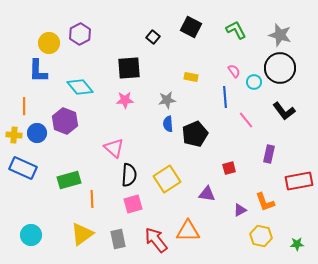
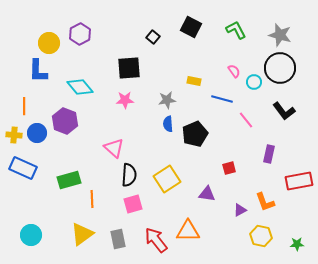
yellow rectangle at (191, 77): moved 3 px right, 4 px down
blue line at (225, 97): moved 3 px left, 2 px down; rotated 70 degrees counterclockwise
